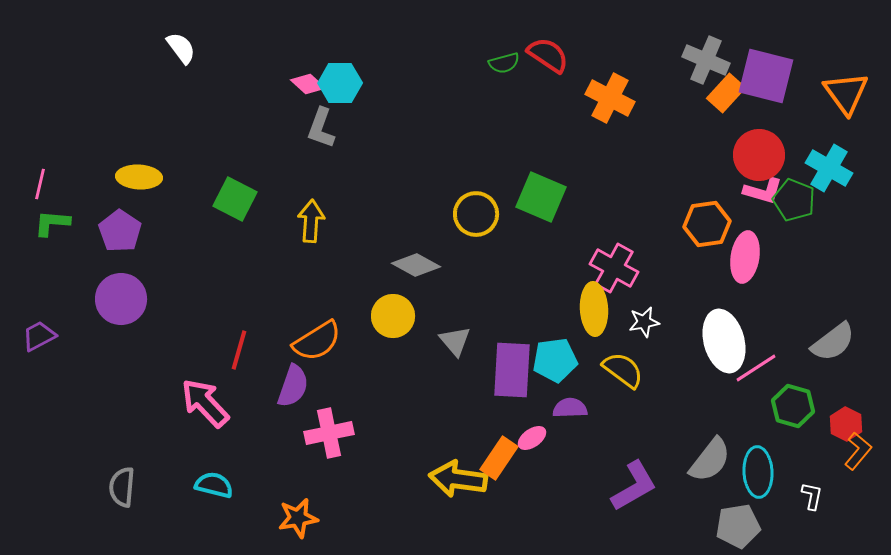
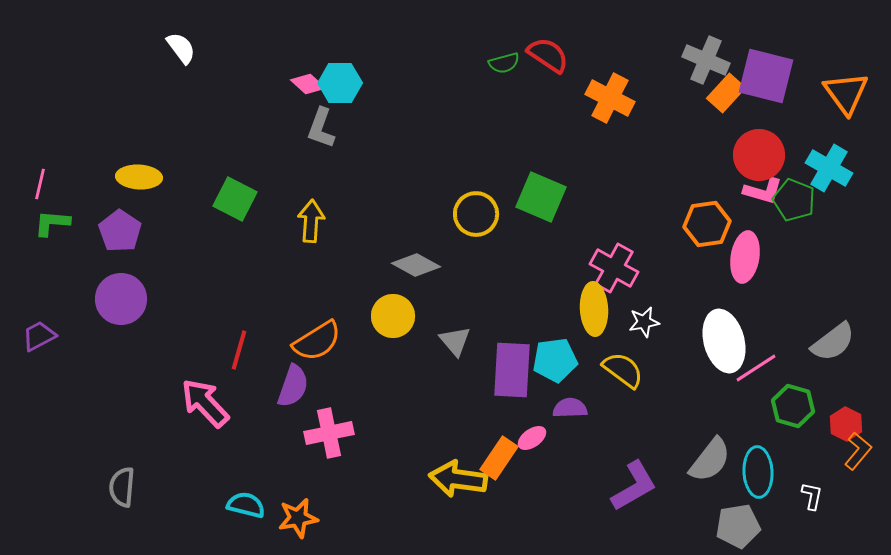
cyan semicircle at (214, 485): moved 32 px right, 20 px down
